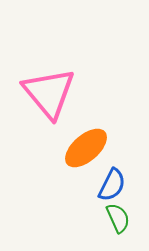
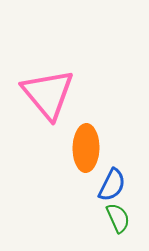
pink triangle: moved 1 px left, 1 px down
orange ellipse: rotated 48 degrees counterclockwise
